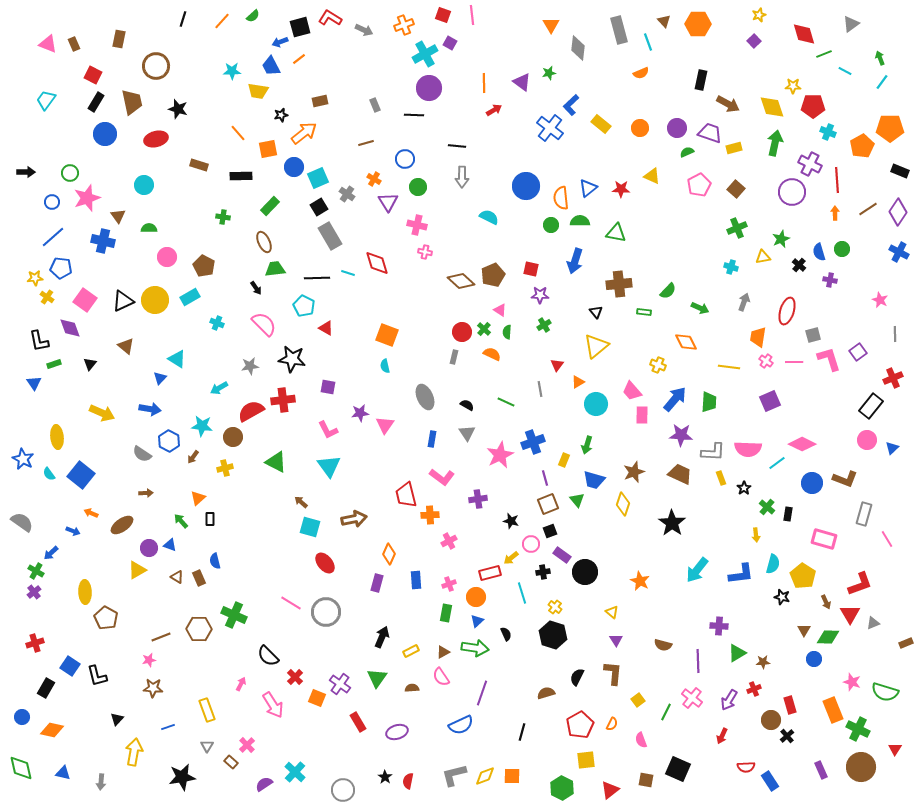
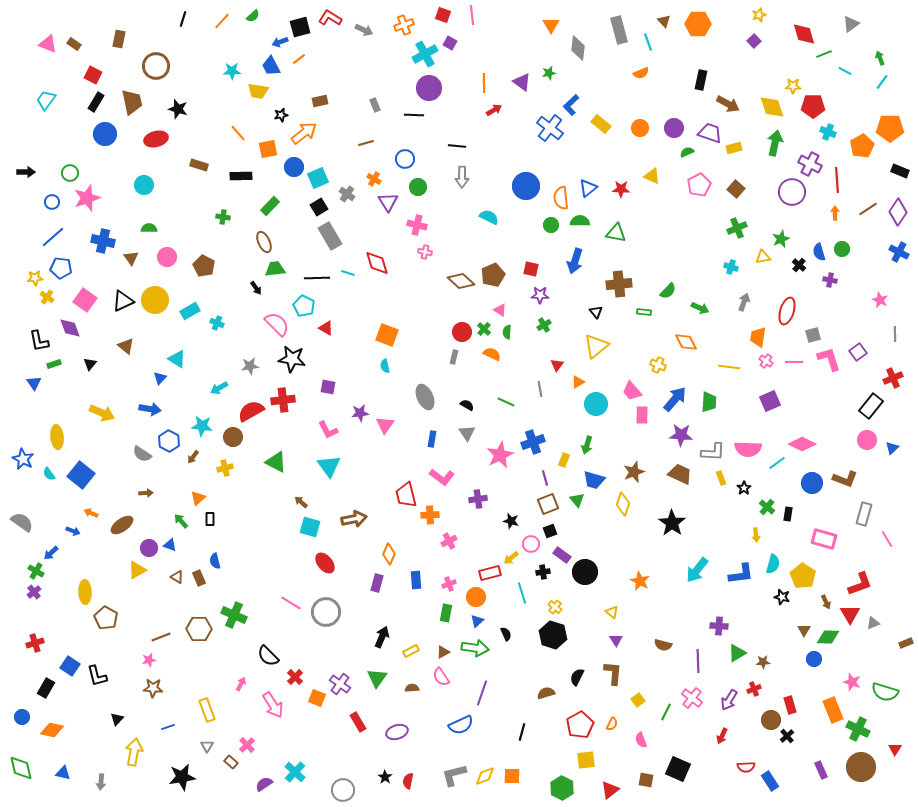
brown rectangle at (74, 44): rotated 32 degrees counterclockwise
purple circle at (677, 128): moved 3 px left
brown triangle at (118, 216): moved 13 px right, 42 px down
cyan rectangle at (190, 297): moved 14 px down
pink semicircle at (264, 324): moved 13 px right
